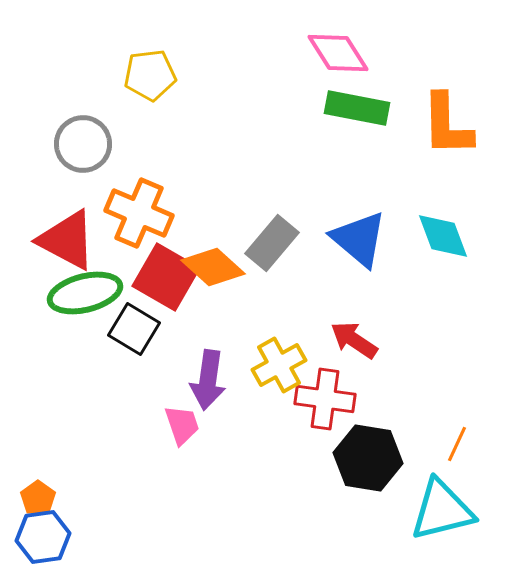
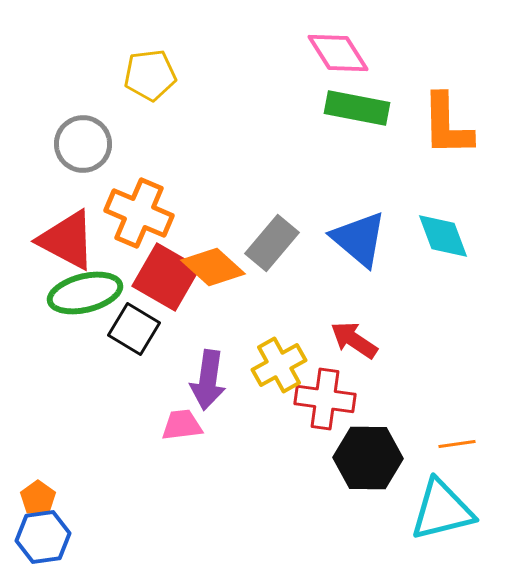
pink trapezoid: rotated 78 degrees counterclockwise
orange line: rotated 57 degrees clockwise
black hexagon: rotated 8 degrees counterclockwise
